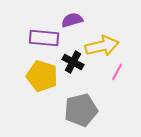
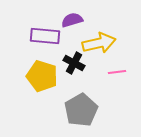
purple rectangle: moved 1 px right, 2 px up
yellow arrow: moved 3 px left, 3 px up
black cross: moved 1 px right, 1 px down
pink line: rotated 54 degrees clockwise
gray pentagon: rotated 16 degrees counterclockwise
